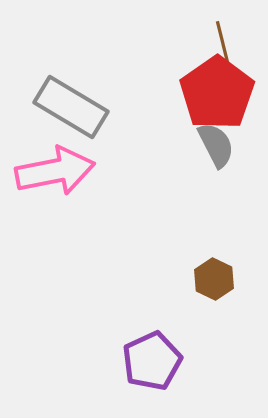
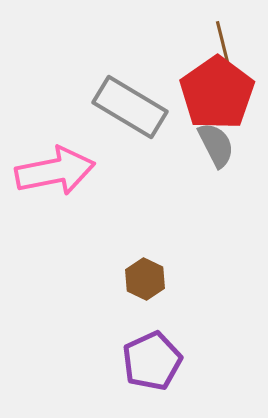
gray rectangle: moved 59 px right
brown hexagon: moved 69 px left
